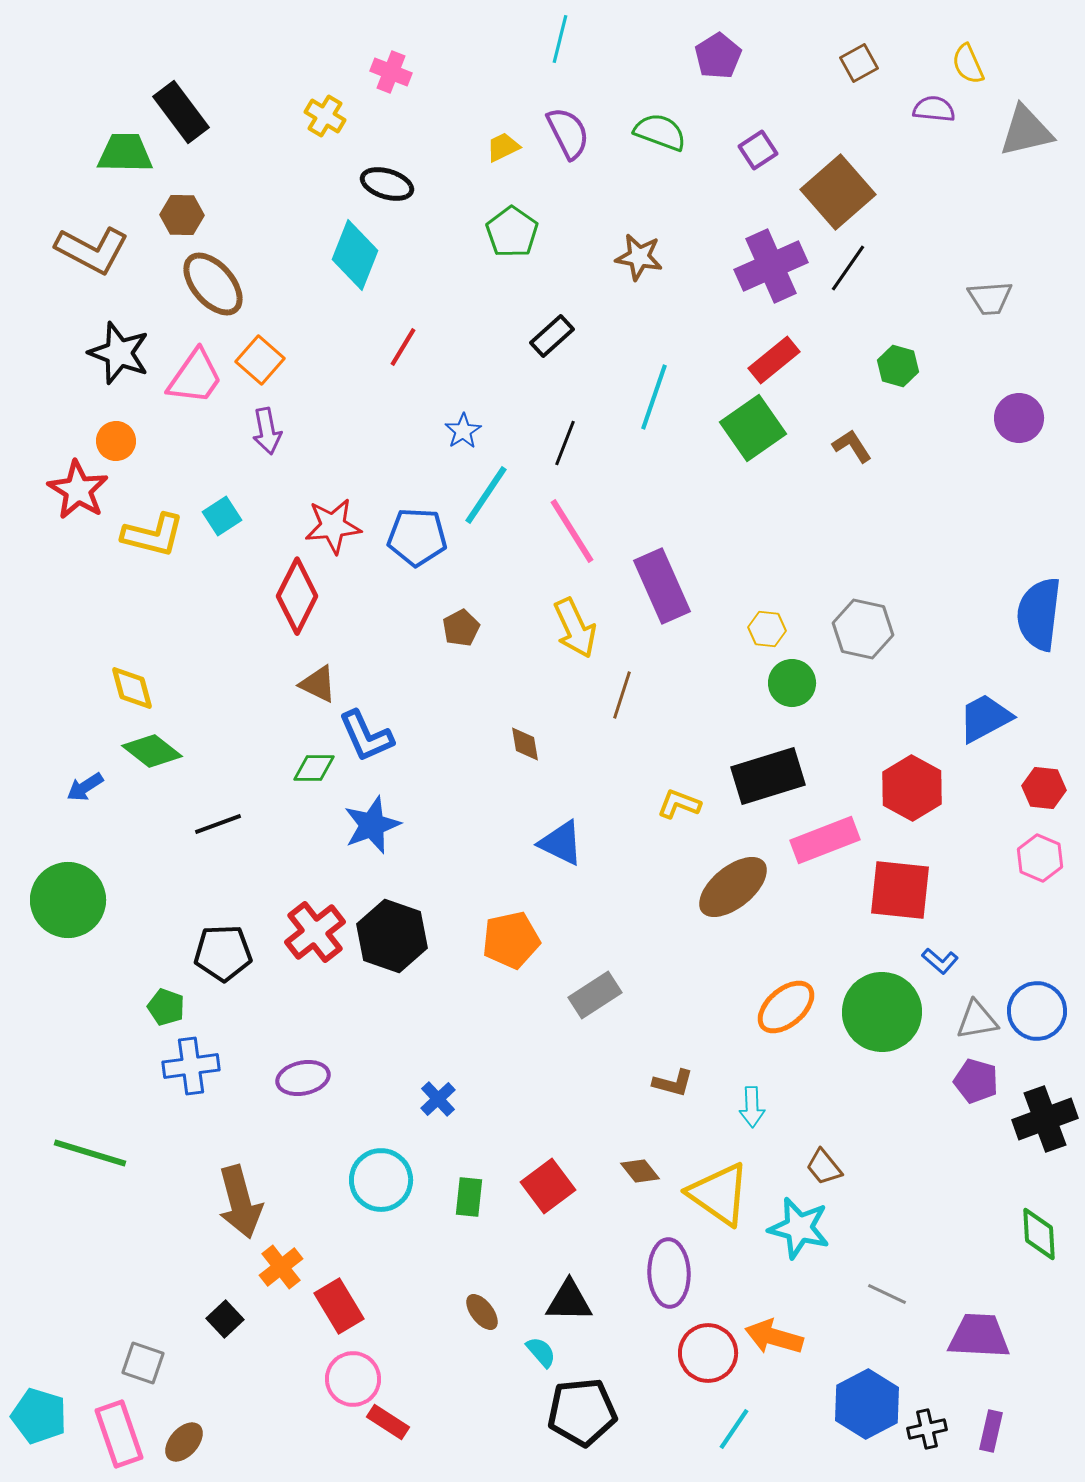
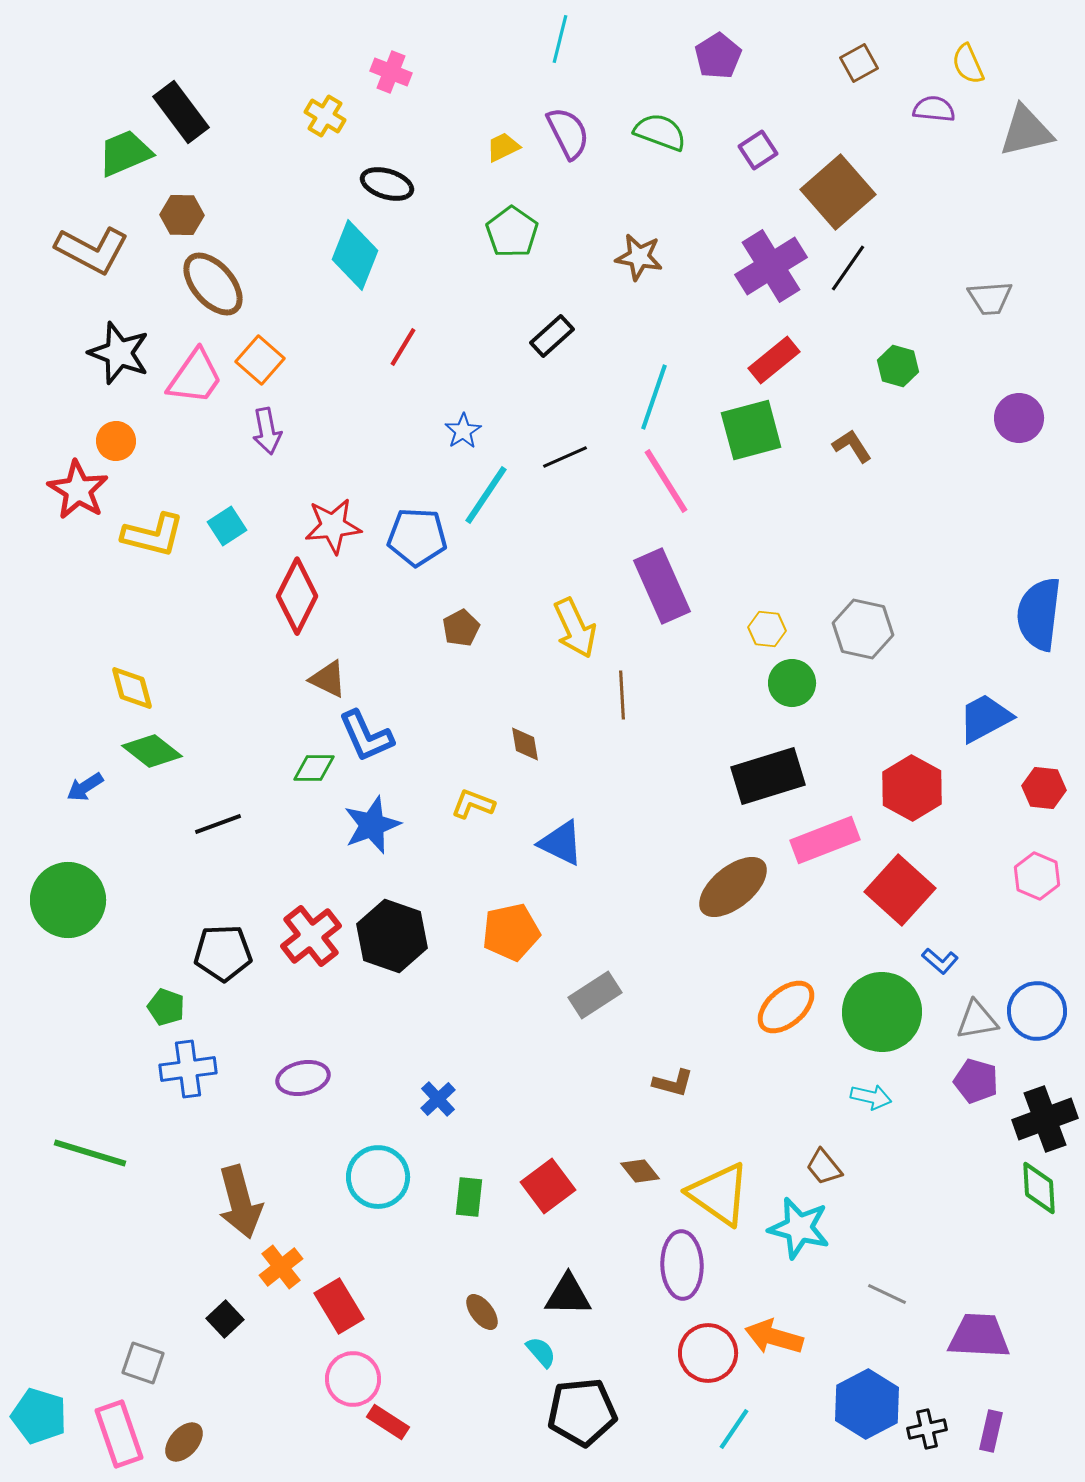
green trapezoid at (125, 153): rotated 24 degrees counterclockwise
purple cross at (771, 266): rotated 8 degrees counterclockwise
green square at (753, 428): moved 2 px left, 2 px down; rotated 20 degrees clockwise
black line at (565, 443): moved 14 px down; rotated 45 degrees clockwise
cyan square at (222, 516): moved 5 px right, 10 px down
pink line at (572, 531): moved 94 px right, 50 px up
brown triangle at (318, 684): moved 10 px right, 5 px up
brown line at (622, 695): rotated 21 degrees counterclockwise
yellow L-shape at (679, 804): moved 206 px left
pink hexagon at (1040, 858): moved 3 px left, 18 px down
red square at (900, 890): rotated 36 degrees clockwise
red cross at (315, 932): moved 4 px left, 4 px down
orange pentagon at (511, 940): moved 8 px up
blue cross at (191, 1066): moved 3 px left, 3 px down
cyan arrow at (752, 1107): moved 119 px right, 10 px up; rotated 75 degrees counterclockwise
cyan circle at (381, 1180): moved 3 px left, 3 px up
green diamond at (1039, 1234): moved 46 px up
purple ellipse at (669, 1273): moved 13 px right, 8 px up
black triangle at (569, 1301): moved 1 px left, 6 px up
